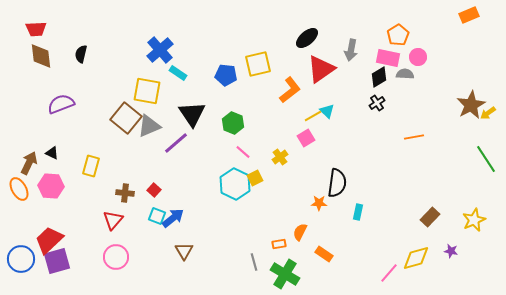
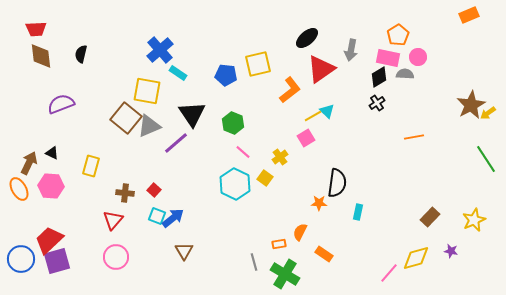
yellow square at (255, 178): moved 10 px right; rotated 28 degrees counterclockwise
